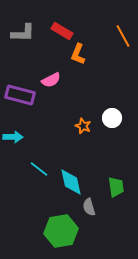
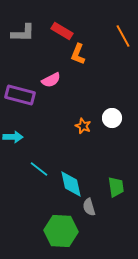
cyan diamond: moved 2 px down
green hexagon: rotated 12 degrees clockwise
